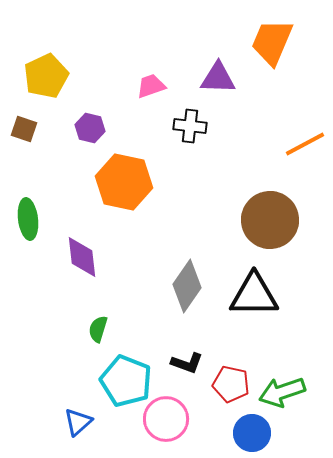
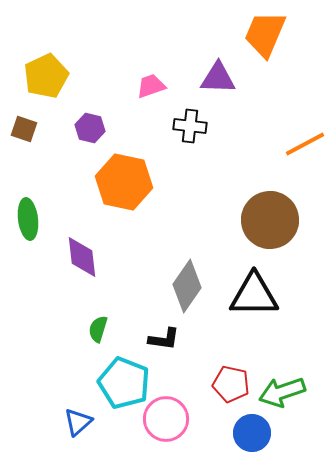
orange trapezoid: moved 7 px left, 8 px up
black L-shape: moved 23 px left, 24 px up; rotated 12 degrees counterclockwise
cyan pentagon: moved 2 px left, 2 px down
